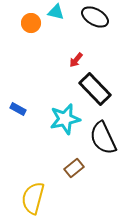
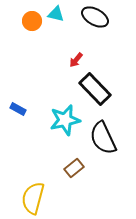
cyan triangle: moved 2 px down
orange circle: moved 1 px right, 2 px up
cyan star: moved 1 px down
